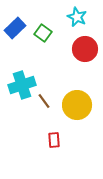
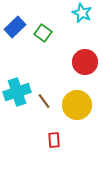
cyan star: moved 5 px right, 4 px up
blue rectangle: moved 1 px up
red circle: moved 13 px down
cyan cross: moved 5 px left, 7 px down
